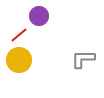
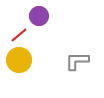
gray L-shape: moved 6 px left, 2 px down
